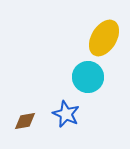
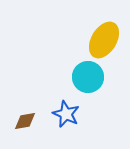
yellow ellipse: moved 2 px down
